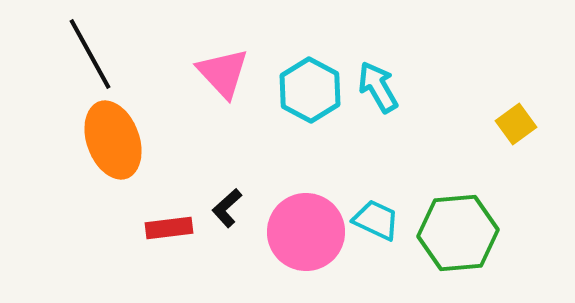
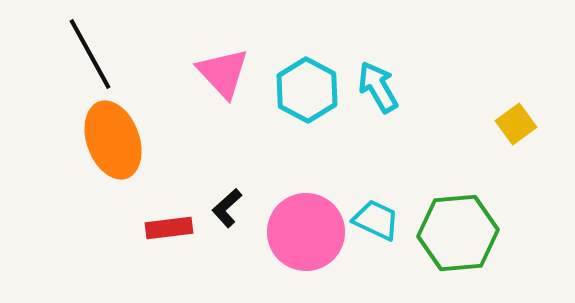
cyan hexagon: moved 3 px left
